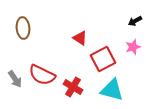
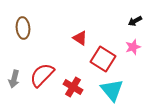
red square: rotated 30 degrees counterclockwise
red semicircle: rotated 108 degrees clockwise
gray arrow: moved 1 px left; rotated 48 degrees clockwise
cyan triangle: rotated 35 degrees clockwise
